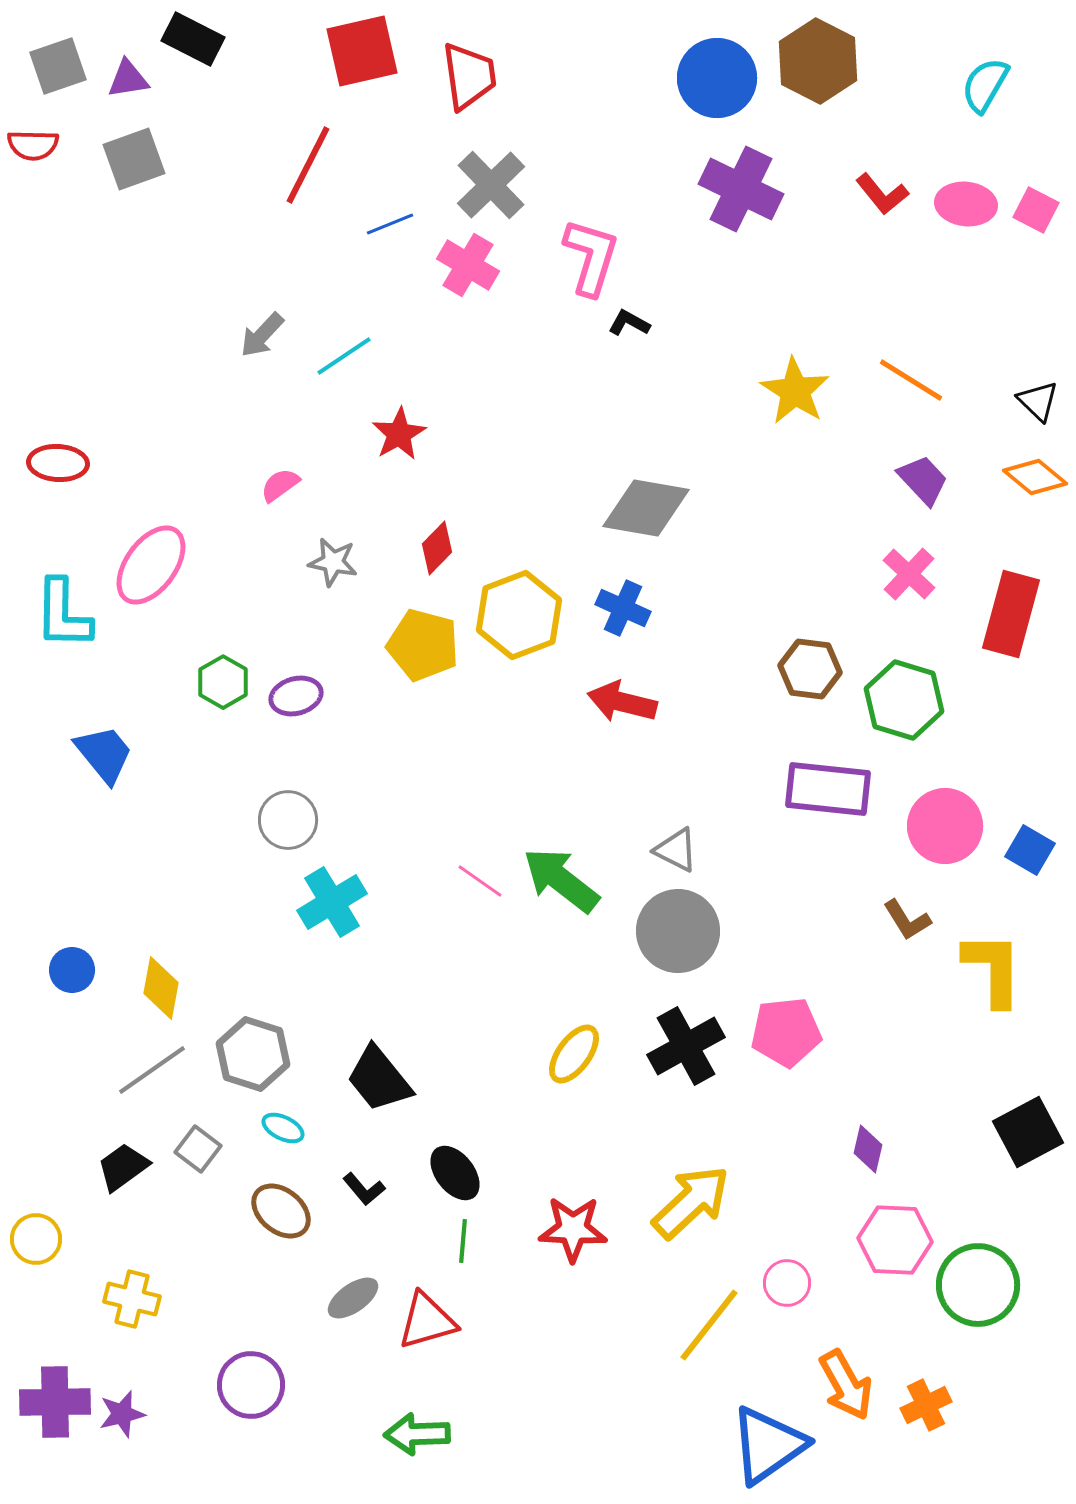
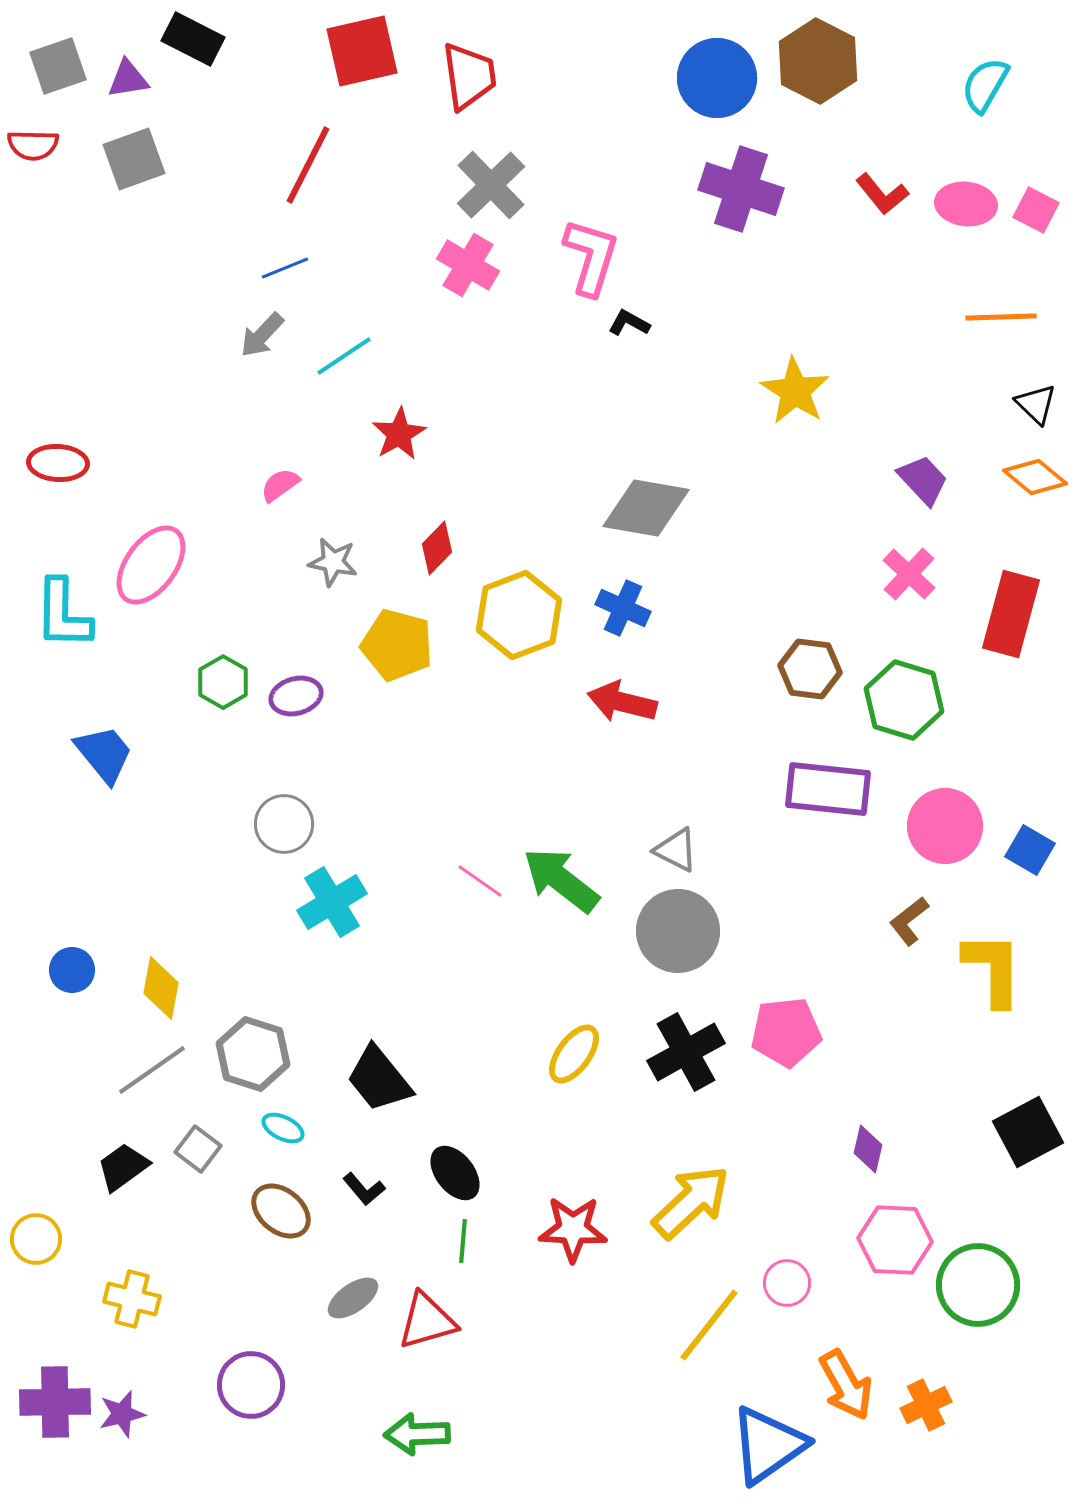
purple cross at (741, 189): rotated 8 degrees counterclockwise
blue line at (390, 224): moved 105 px left, 44 px down
orange line at (911, 380): moved 90 px right, 63 px up; rotated 34 degrees counterclockwise
black triangle at (1038, 401): moved 2 px left, 3 px down
yellow pentagon at (423, 645): moved 26 px left
gray circle at (288, 820): moved 4 px left, 4 px down
brown L-shape at (907, 920): moved 2 px right, 1 px down; rotated 84 degrees clockwise
black cross at (686, 1046): moved 6 px down
